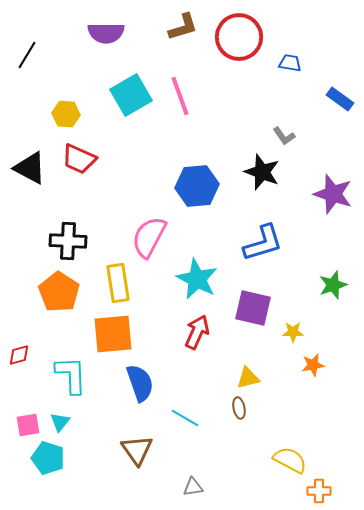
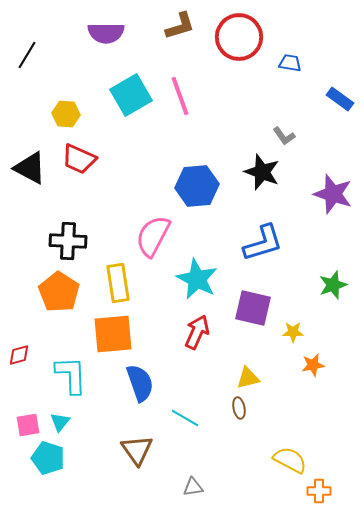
brown L-shape: moved 3 px left, 1 px up
pink semicircle: moved 4 px right, 1 px up
